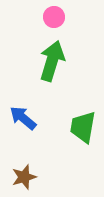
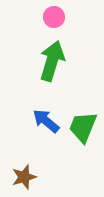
blue arrow: moved 23 px right, 3 px down
green trapezoid: rotated 12 degrees clockwise
